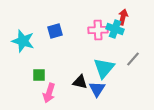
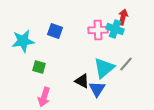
blue square: rotated 35 degrees clockwise
cyan star: rotated 25 degrees counterclockwise
gray line: moved 7 px left, 5 px down
cyan triangle: rotated 10 degrees clockwise
green square: moved 8 px up; rotated 16 degrees clockwise
black triangle: moved 2 px right, 1 px up; rotated 14 degrees clockwise
pink arrow: moved 5 px left, 4 px down
